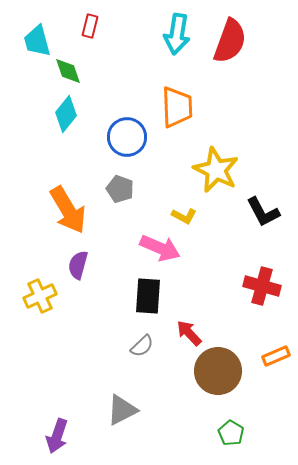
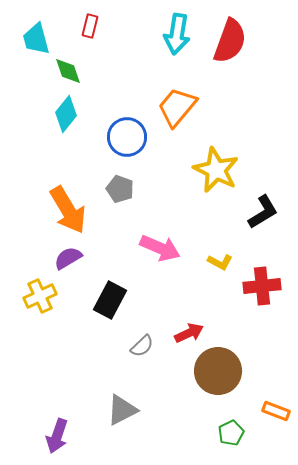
cyan trapezoid: moved 1 px left, 2 px up
orange trapezoid: rotated 138 degrees counterclockwise
black L-shape: rotated 93 degrees counterclockwise
yellow L-shape: moved 36 px right, 46 px down
purple semicircle: moved 10 px left, 7 px up; rotated 44 degrees clockwise
red cross: rotated 21 degrees counterclockwise
black rectangle: moved 38 px left, 4 px down; rotated 24 degrees clockwise
red arrow: rotated 108 degrees clockwise
orange rectangle: moved 55 px down; rotated 44 degrees clockwise
green pentagon: rotated 15 degrees clockwise
